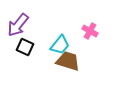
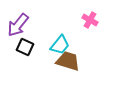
pink cross: moved 11 px up
